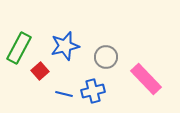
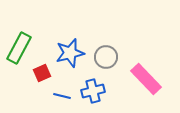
blue star: moved 5 px right, 7 px down
red square: moved 2 px right, 2 px down; rotated 18 degrees clockwise
blue line: moved 2 px left, 2 px down
